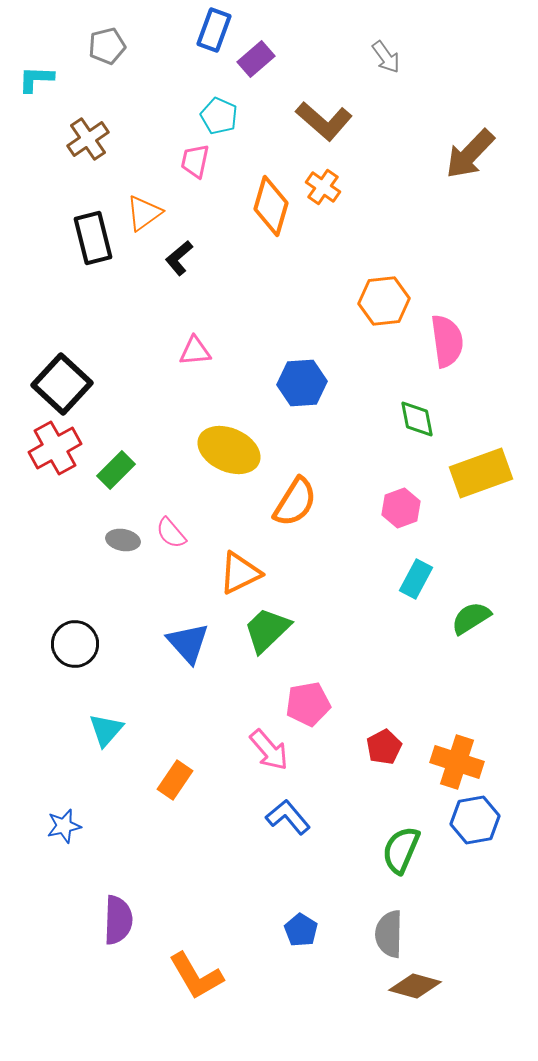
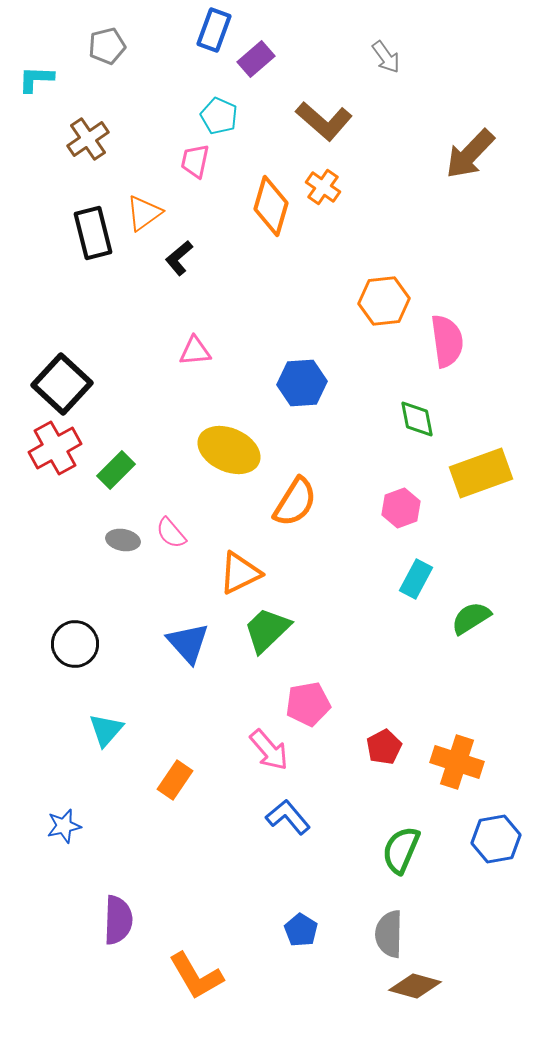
black rectangle at (93, 238): moved 5 px up
blue hexagon at (475, 820): moved 21 px right, 19 px down
